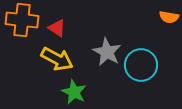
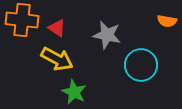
orange semicircle: moved 2 px left, 4 px down
gray star: moved 17 px up; rotated 16 degrees counterclockwise
